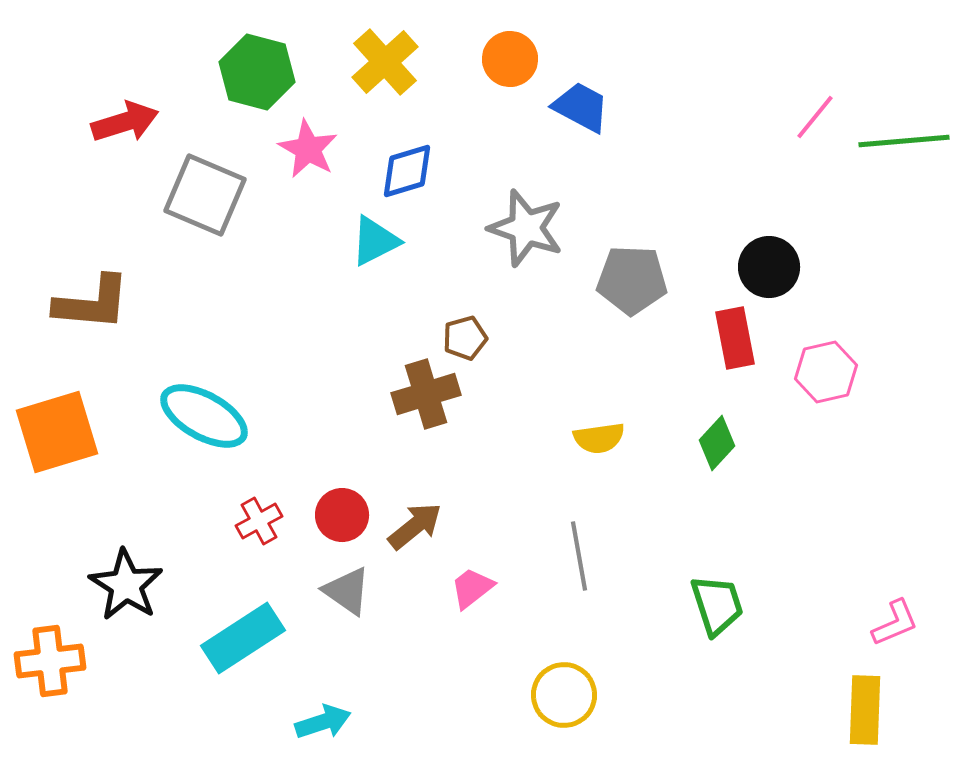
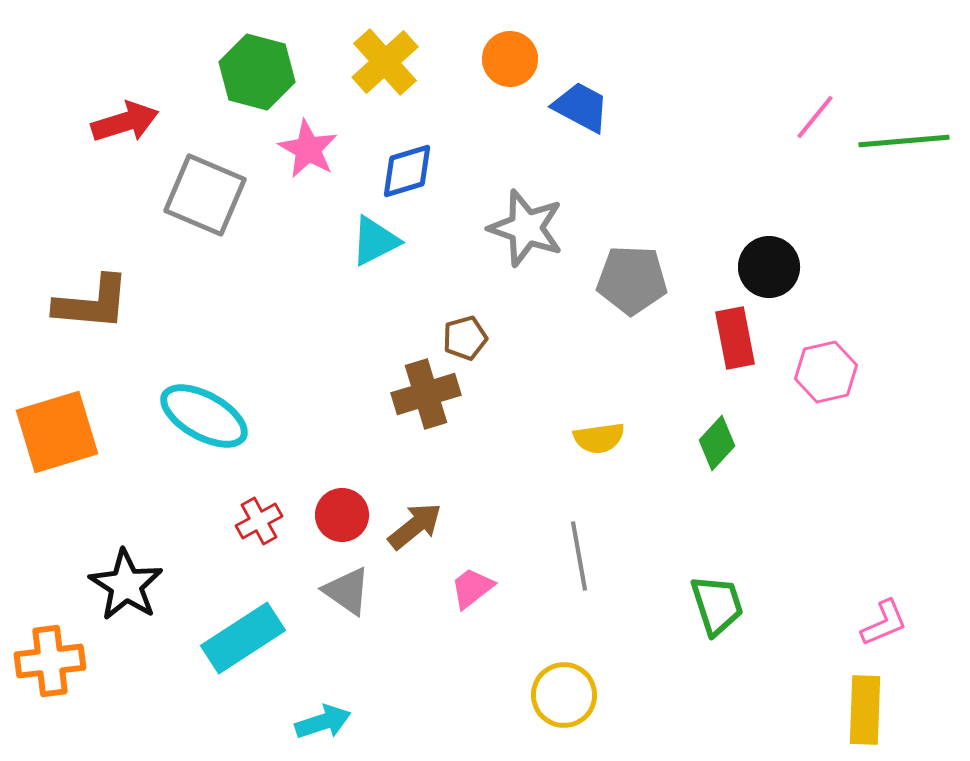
pink L-shape: moved 11 px left
